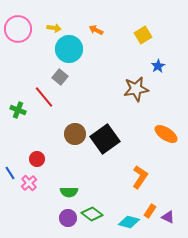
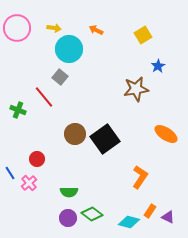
pink circle: moved 1 px left, 1 px up
